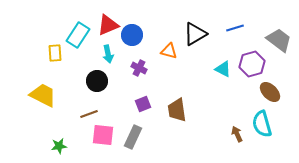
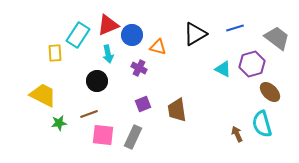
gray trapezoid: moved 2 px left, 2 px up
orange triangle: moved 11 px left, 4 px up
green star: moved 23 px up
